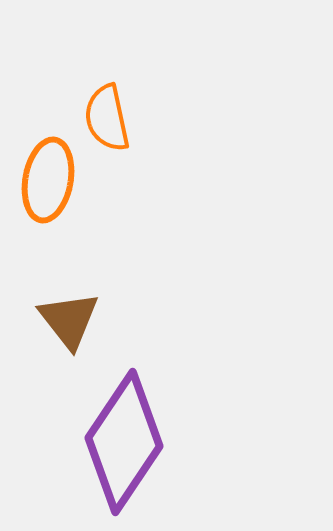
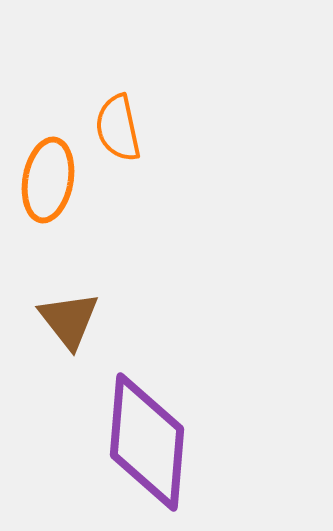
orange semicircle: moved 11 px right, 10 px down
purple diamond: moved 23 px right; rotated 29 degrees counterclockwise
